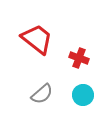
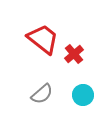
red trapezoid: moved 6 px right
red cross: moved 5 px left, 4 px up; rotated 30 degrees clockwise
